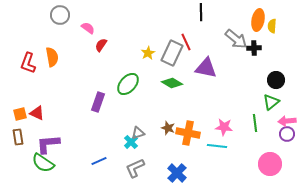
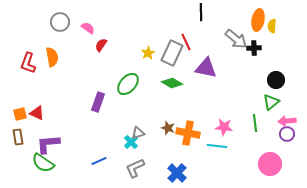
gray circle: moved 7 px down
